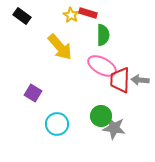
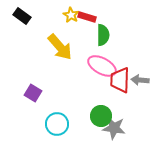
red rectangle: moved 1 px left, 4 px down
